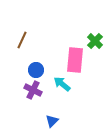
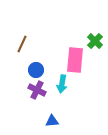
brown line: moved 4 px down
cyan arrow: rotated 120 degrees counterclockwise
purple cross: moved 4 px right
blue triangle: rotated 40 degrees clockwise
